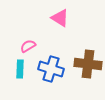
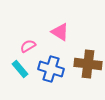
pink triangle: moved 14 px down
cyan rectangle: rotated 42 degrees counterclockwise
